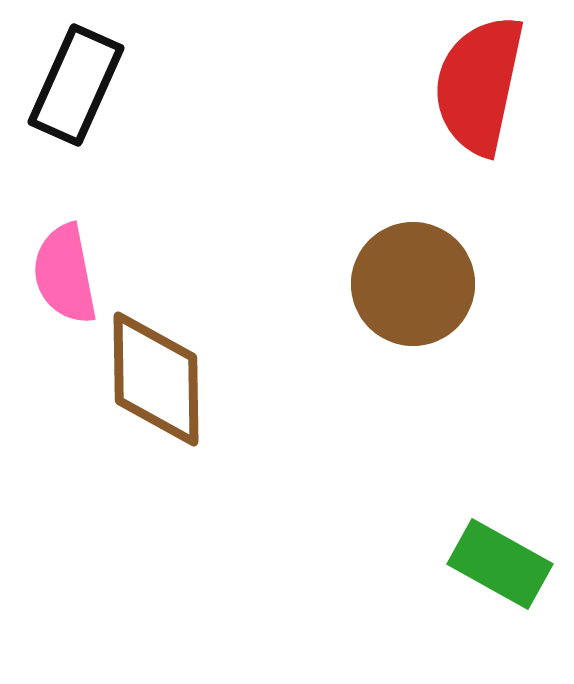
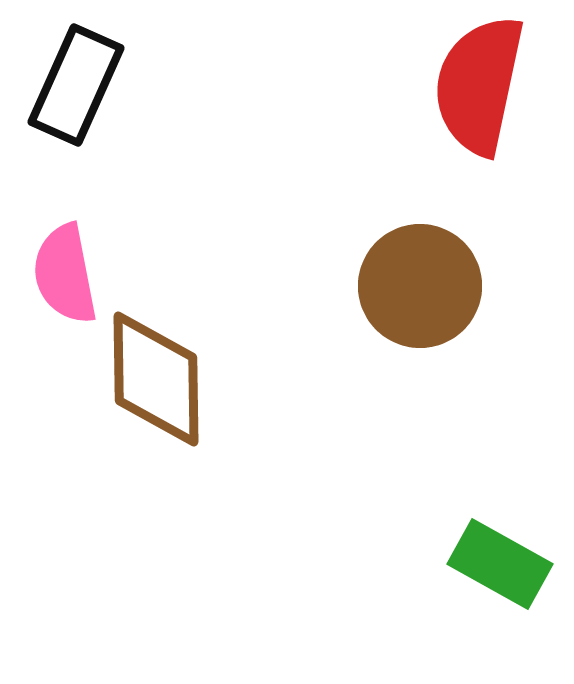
brown circle: moved 7 px right, 2 px down
